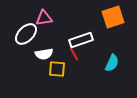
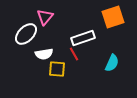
pink triangle: moved 1 px right, 1 px up; rotated 42 degrees counterclockwise
white rectangle: moved 2 px right, 2 px up
